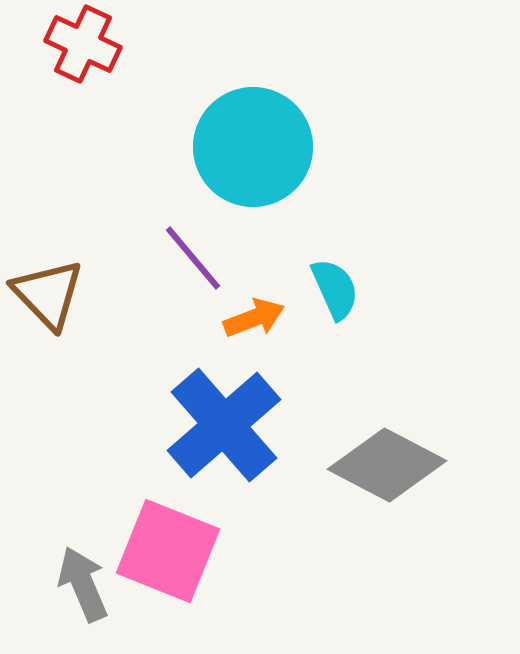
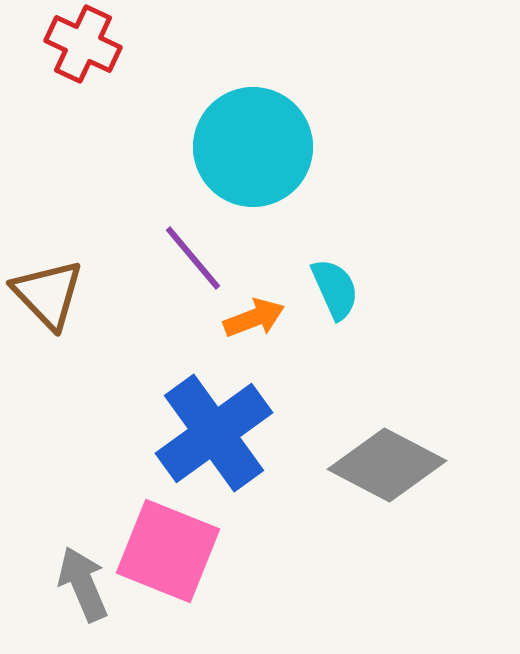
blue cross: moved 10 px left, 8 px down; rotated 5 degrees clockwise
